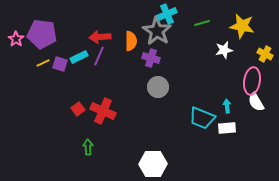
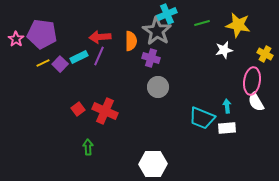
yellow star: moved 4 px left, 1 px up
purple square: rotated 28 degrees clockwise
red cross: moved 2 px right
